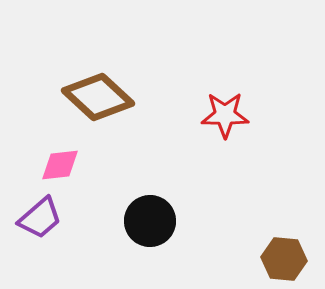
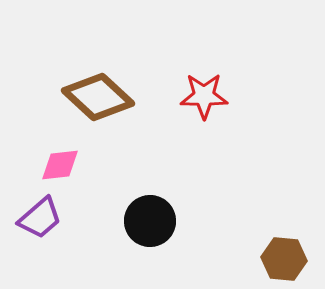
red star: moved 21 px left, 19 px up
